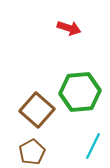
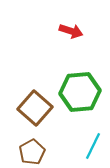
red arrow: moved 2 px right, 3 px down
brown square: moved 2 px left, 2 px up
